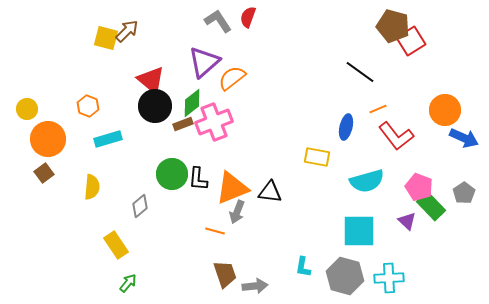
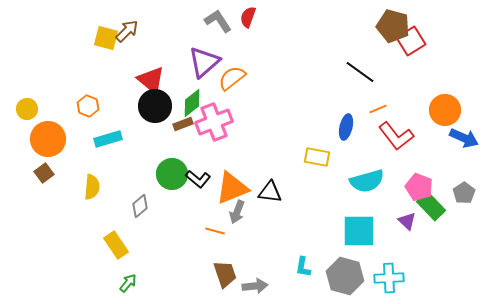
black L-shape at (198, 179): rotated 55 degrees counterclockwise
